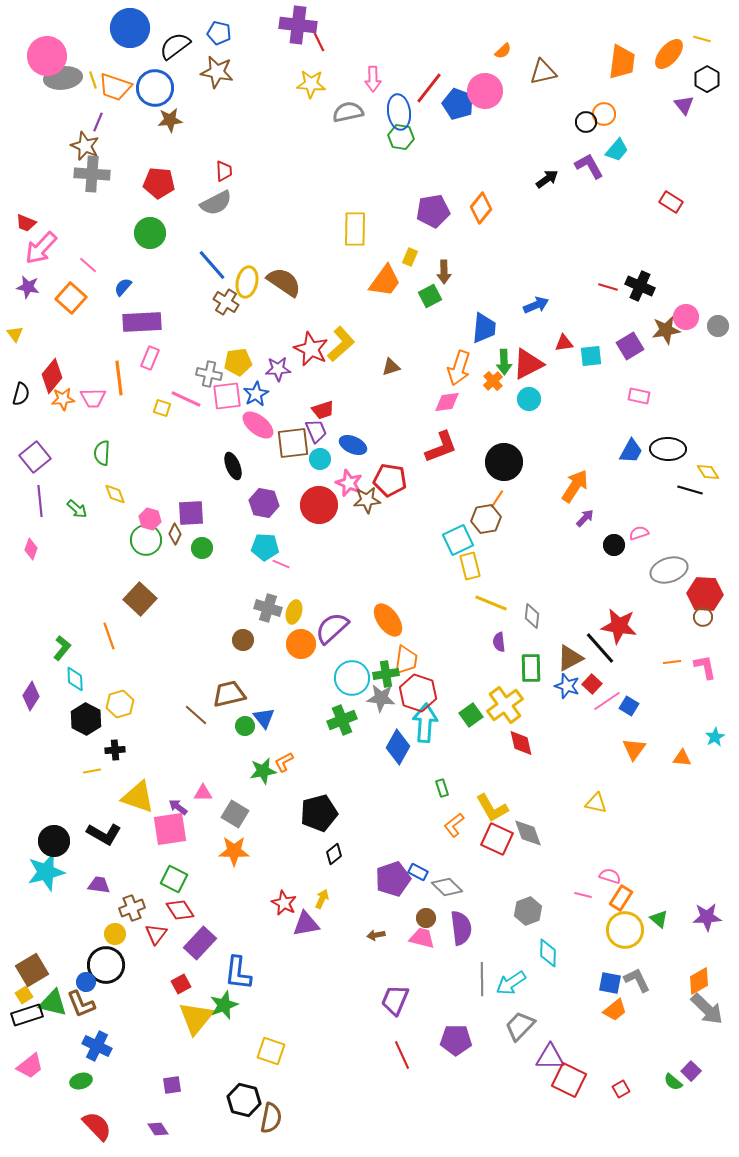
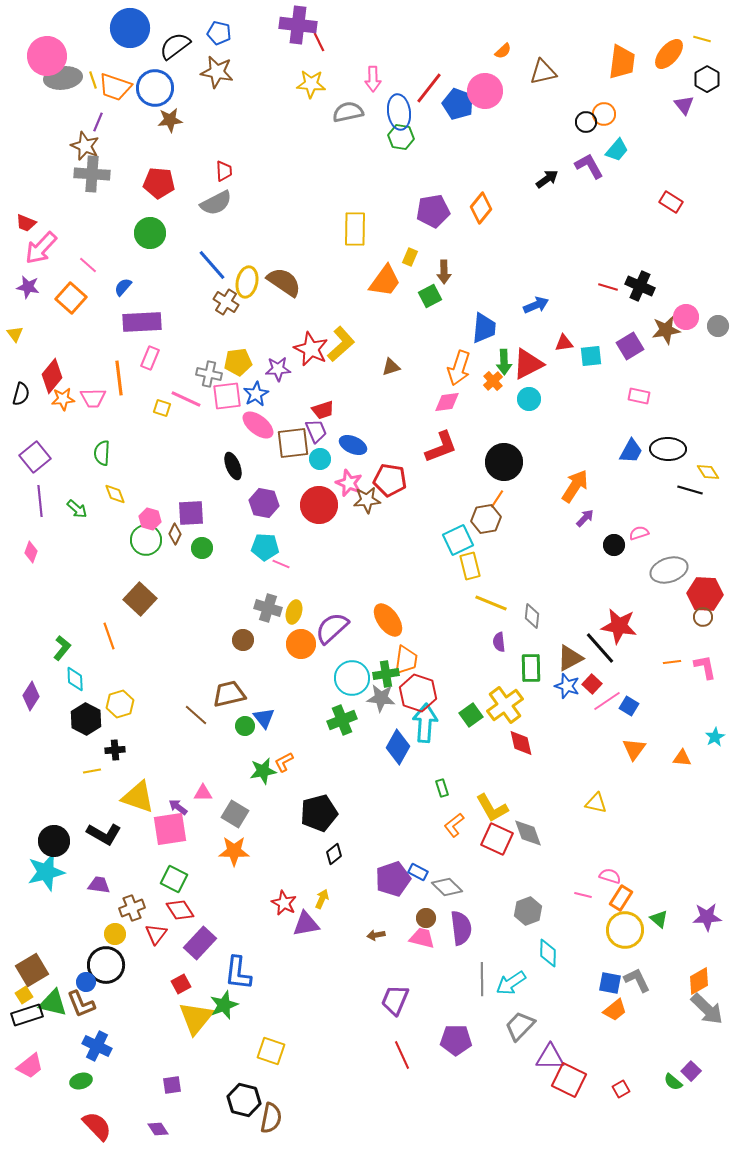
pink diamond at (31, 549): moved 3 px down
